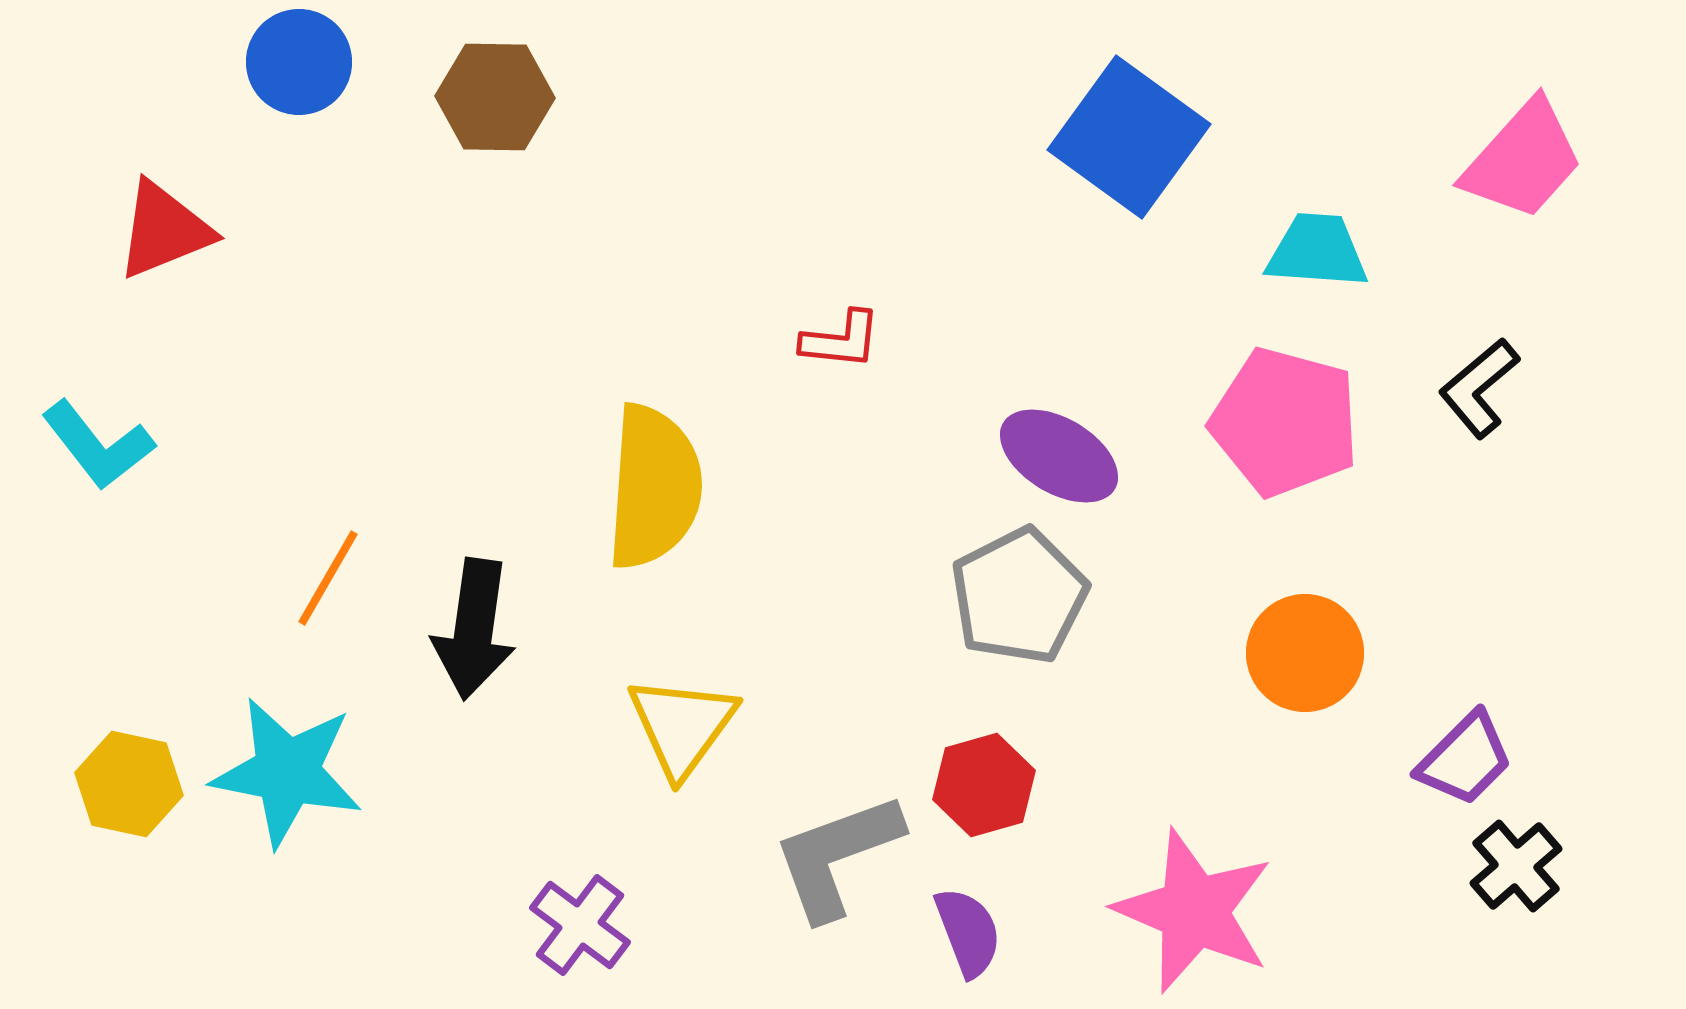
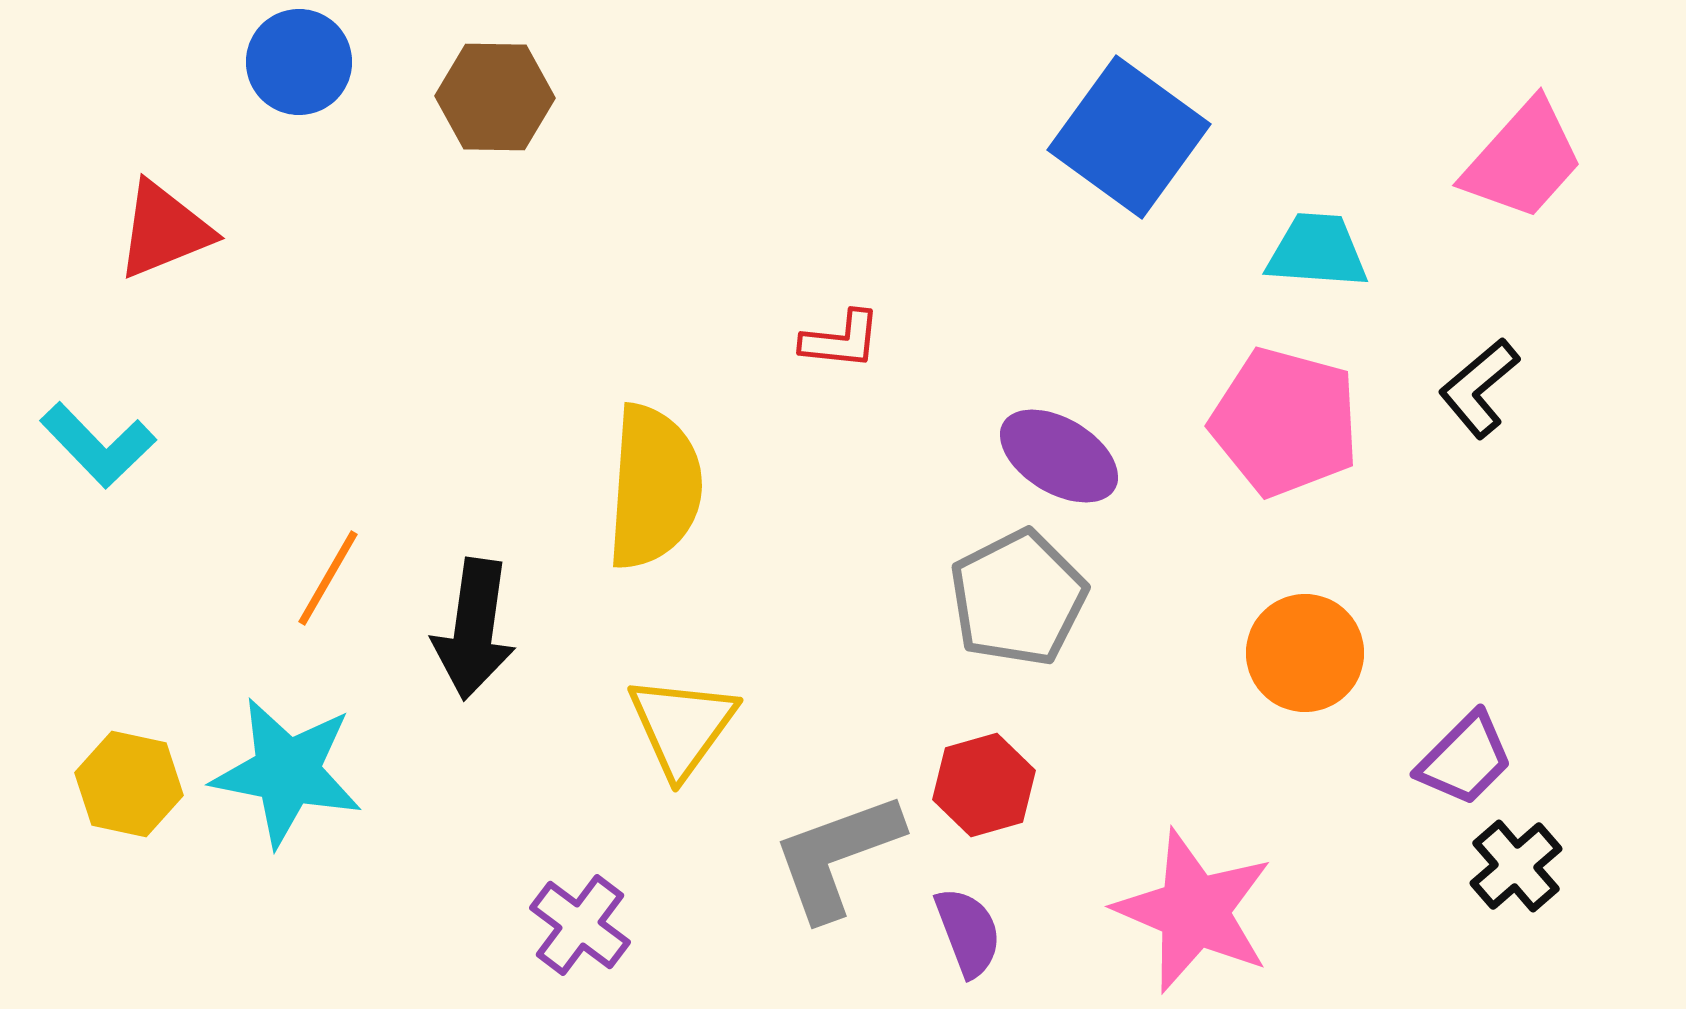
cyan L-shape: rotated 6 degrees counterclockwise
gray pentagon: moved 1 px left, 2 px down
